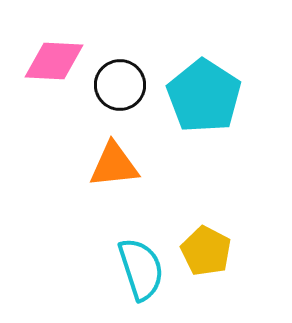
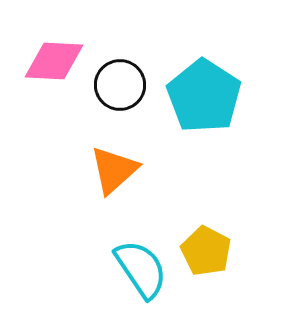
orange triangle: moved 5 px down; rotated 36 degrees counterclockwise
cyan semicircle: rotated 16 degrees counterclockwise
